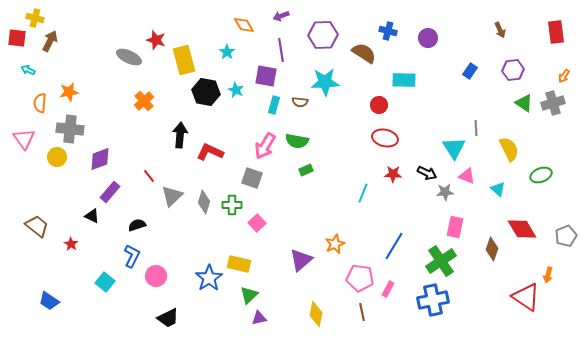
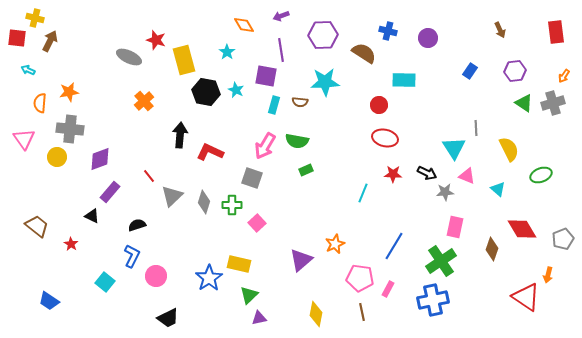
purple hexagon at (513, 70): moved 2 px right, 1 px down
gray pentagon at (566, 236): moved 3 px left, 3 px down
